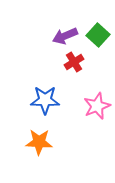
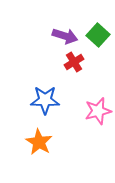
purple arrow: rotated 140 degrees counterclockwise
pink star: moved 1 px right, 5 px down; rotated 8 degrees clockwise
orange star: rotated 28 degrees clockwise
